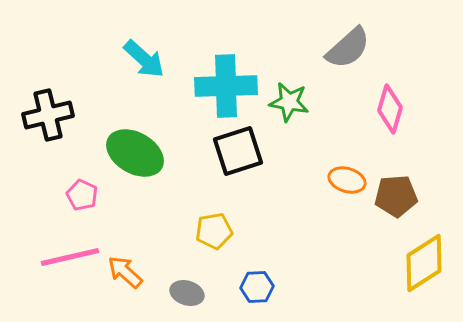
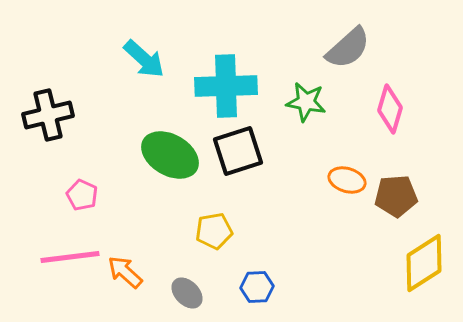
green star: moved 17 px right
green ellipse: moved 35 px right, 2 px down
pink line: rotated 6 degrees clockwise
gray ellipse: rotated 28 degrees clockwise
